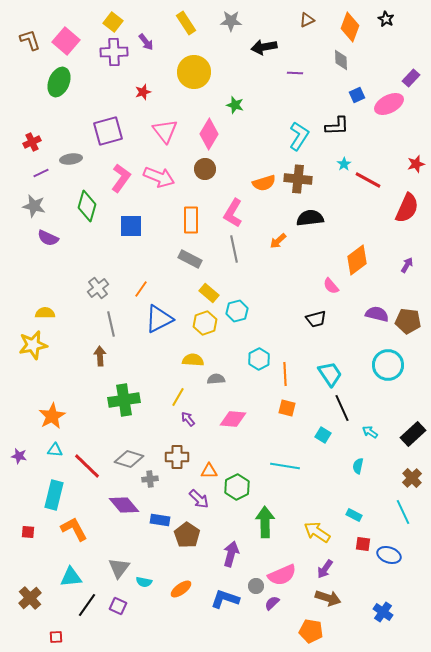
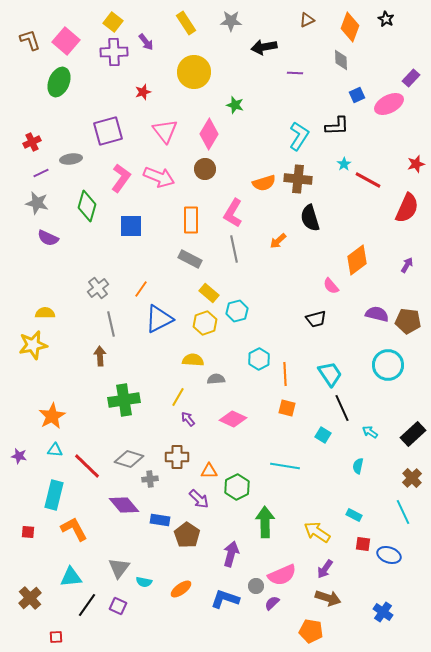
gray star at (34, 206): moved 3 px right, 3 px up
black semicircle at (310, 218): rotated 100 degrees counterclockwise
pink diamond at (233, 419): rotated 20 degrees clockwise
